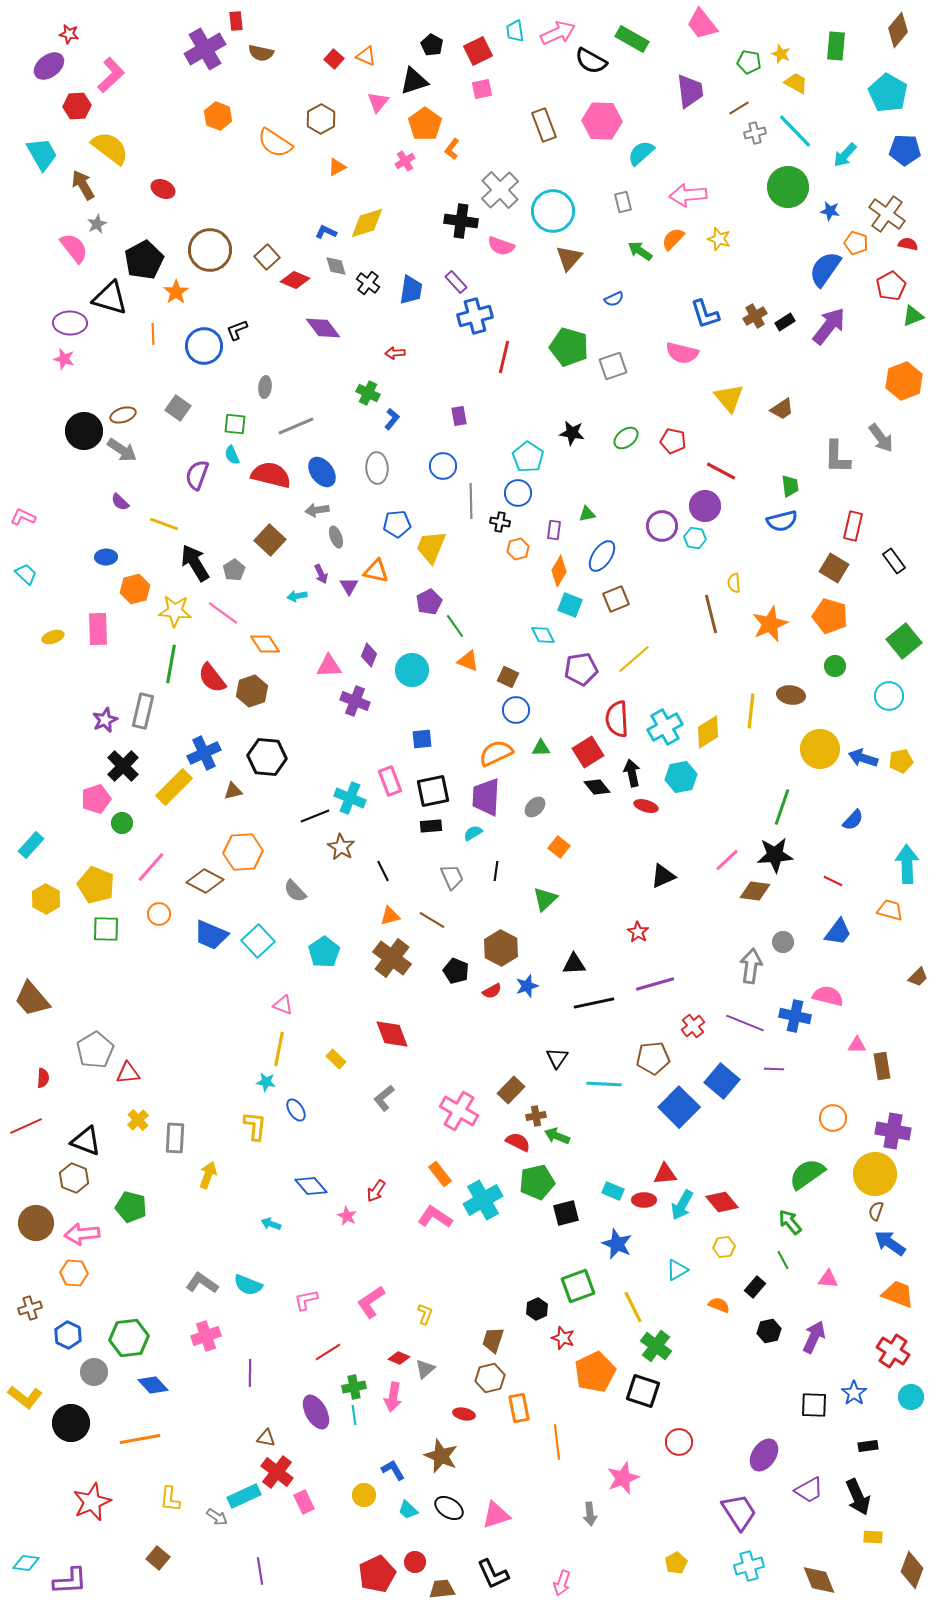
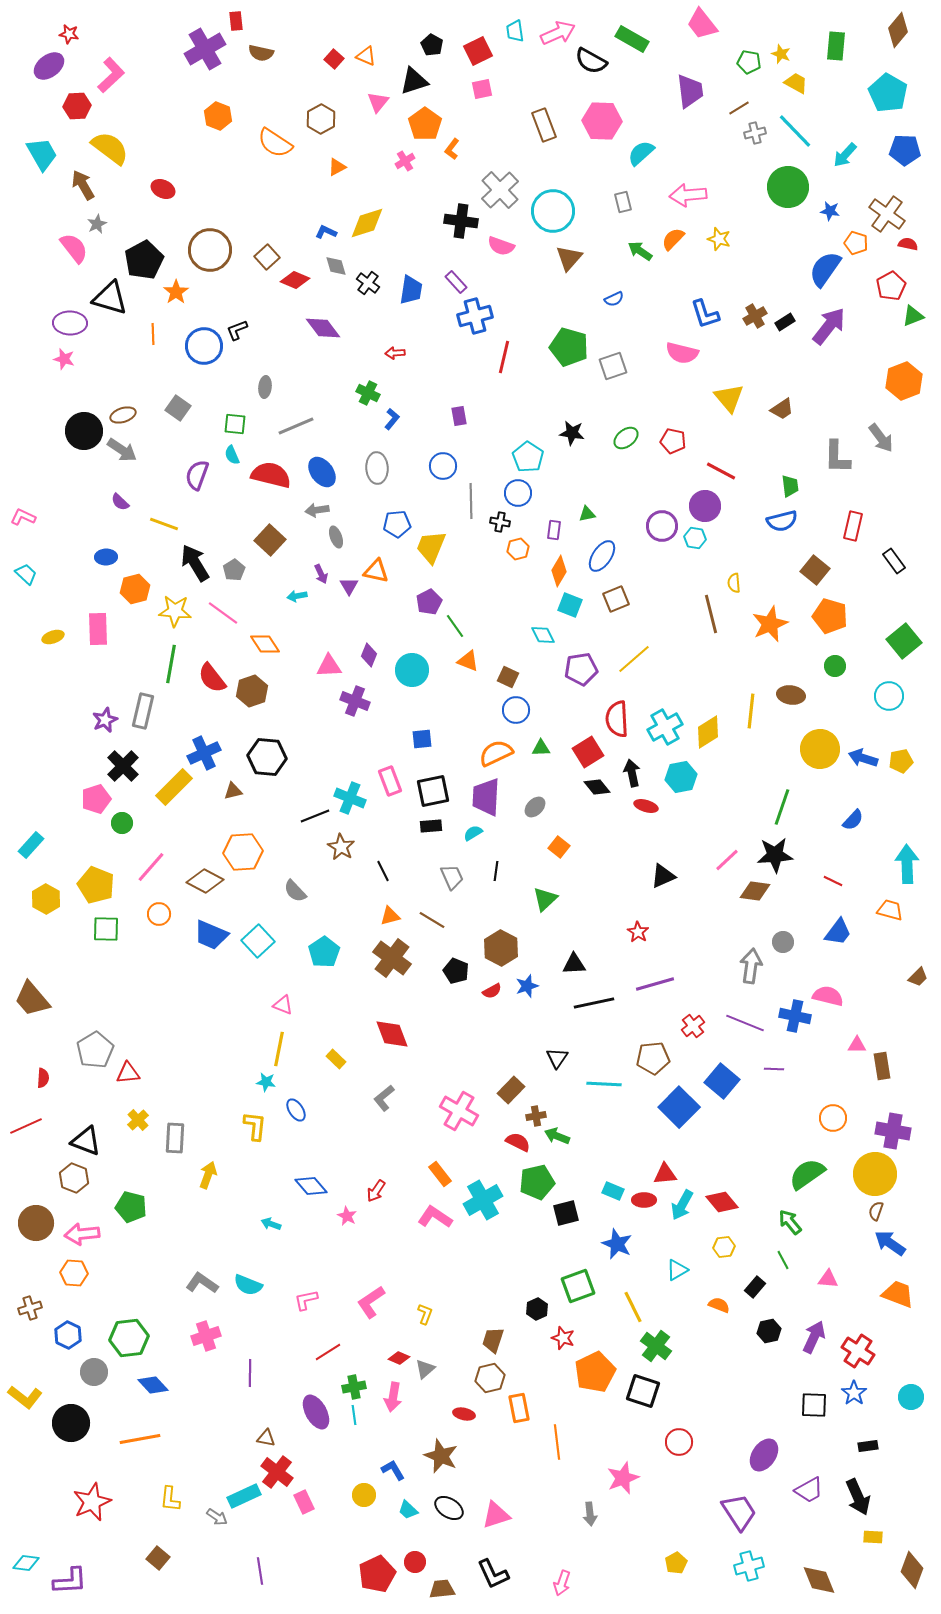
brown square at (834, 568): moved 19 px left, 2 px down; rotated 8 degrees clockwise
red cross at (893, 1351): moved 35 px left
